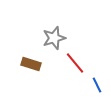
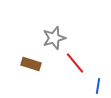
blue line: moved 1 px right, 1 px down; rotated 35 degrees clockwise
